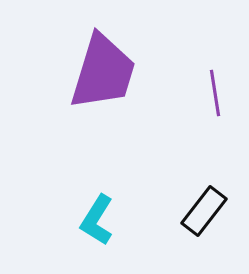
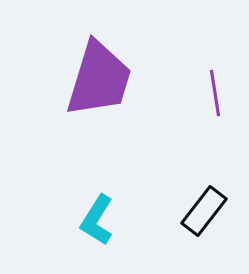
purple trapezoid: moved 4 px left, 7 px down
